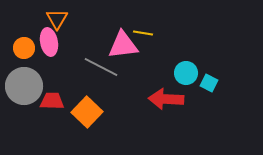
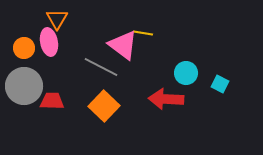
pink triangle: rotated 44 degrees clockwise
cyan square: moved 11 px right, 1 px down
orange square: moved 17 px right, 6 px up
